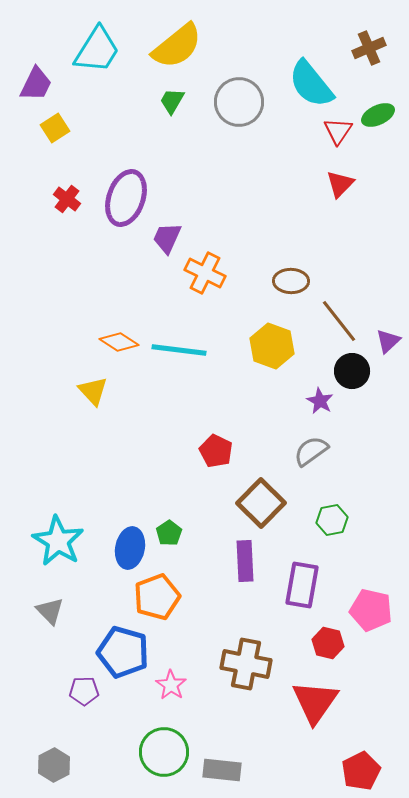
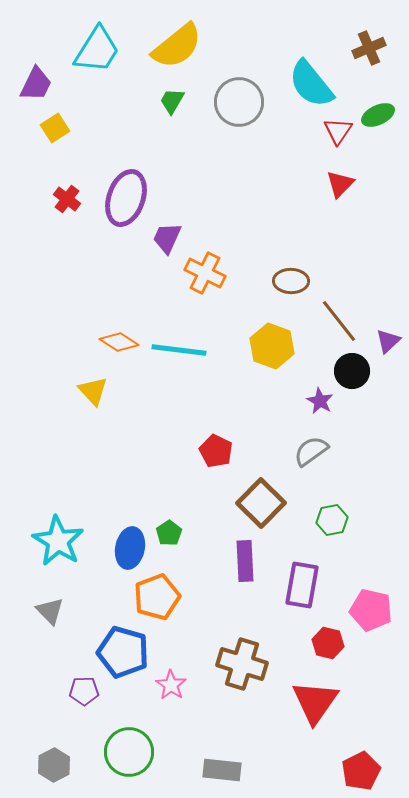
brown cross at (246, 664): moved 4 px left; rotated 6 degrees clockwise
green circle at (164, 752): moved 35 px left
